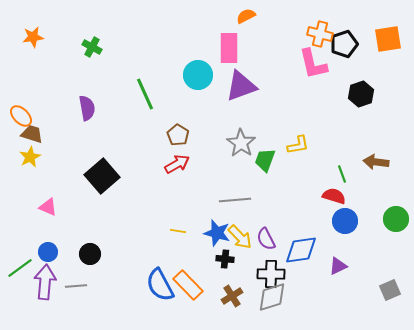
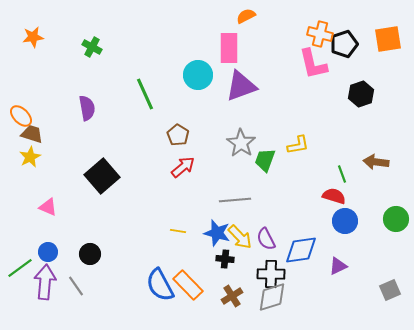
red arrow at (177, 164): moved 6 px right, 3 px down; rotated 10 degrees counterclockwise
gray line at (76, 286): rotated 60 degrees clockwise
